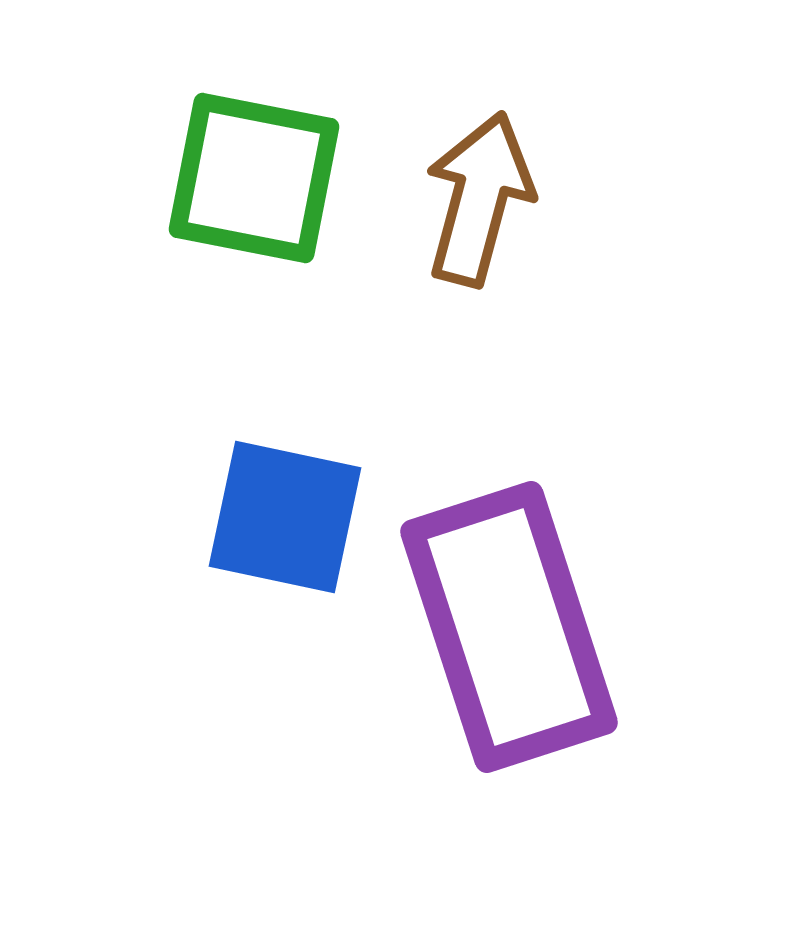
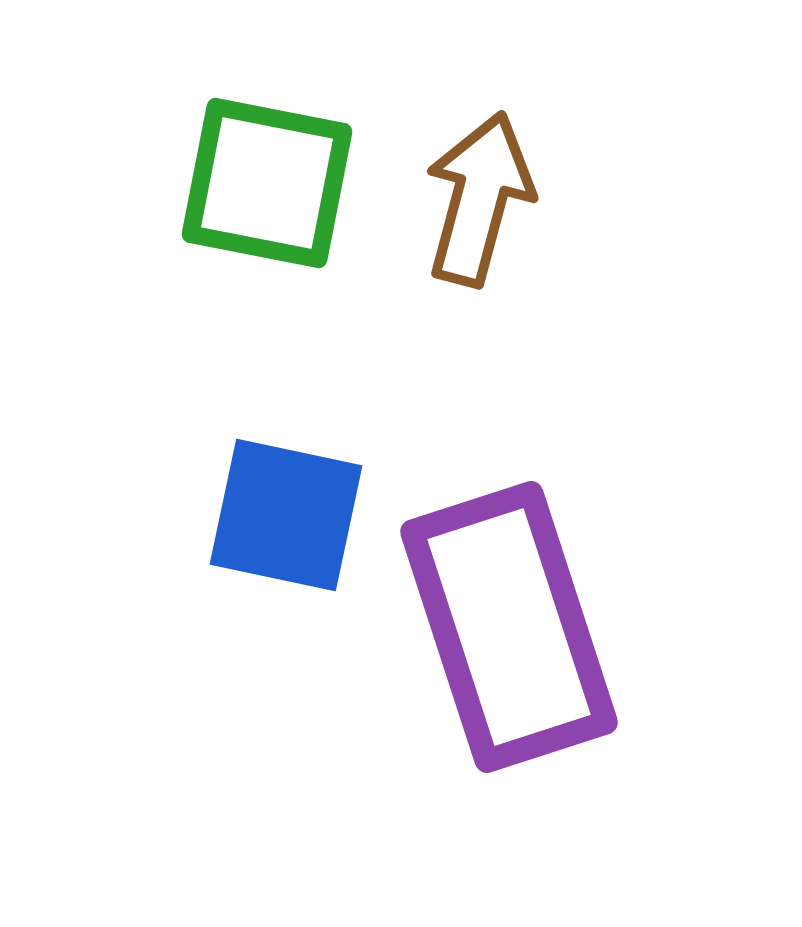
green square: moved 13 px right, 5 px down
blue square: moved 1 px right, 2 px up
